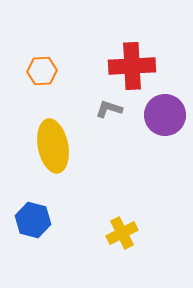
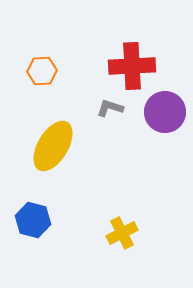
gray L-shape: moved 1 px right, 1 px up
purple circle: moved 3 px up
yellow ellipse: rotated 42 degrees clockwise
